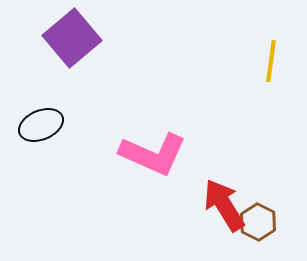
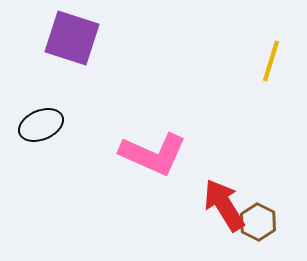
purple square: rotated 32 degrees counterclockwise
yellow line: rotated 9 degrees clockwise
